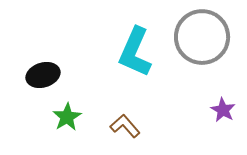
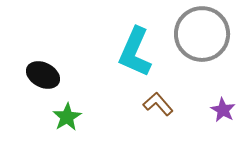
gray circle: moved 3 px up
black ellipse: rotated 44 degrees clockwise
brown L-shape: moved 33 px right, 22 px up
